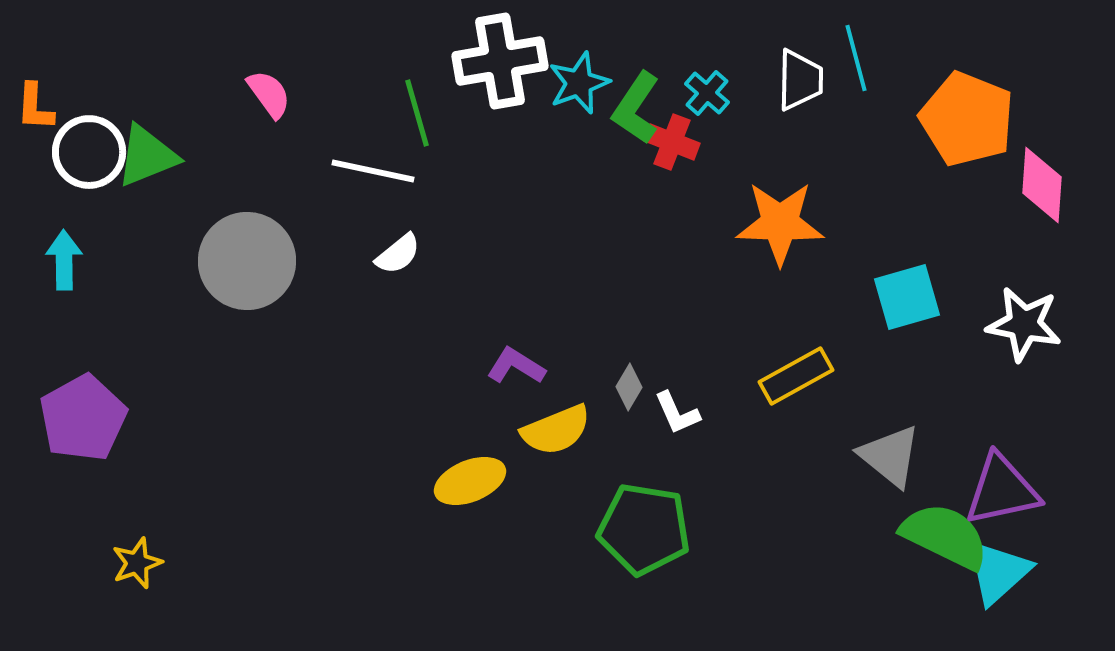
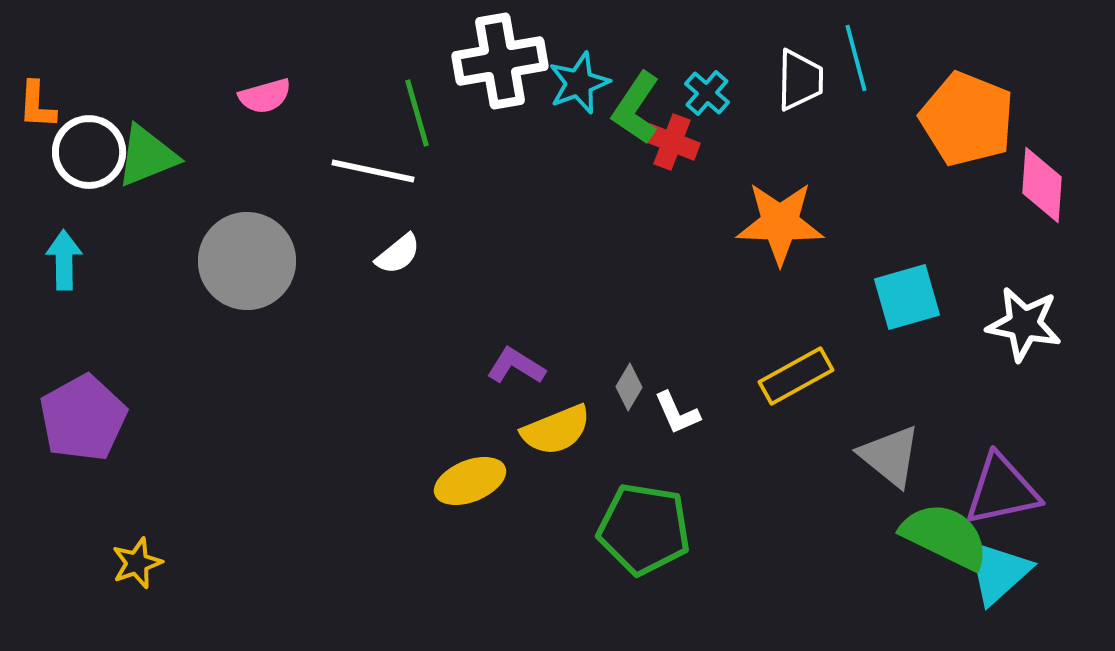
pink semicircle: moved 4 px left, 2 px down; rotated 110 degrees clockwise
orange L-shape: moved 2 px right, 2 px up
